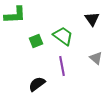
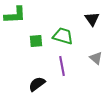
green trapezoid: rotated 20 degrees counterclockwise
green square: rotated 16 degrees clockwise
